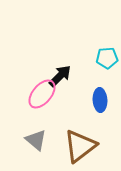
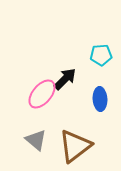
cyan pentagon: moved 6 px left, 3 px up
black arrow: moved 5 px right, 3 px down
blue ellipse: moved 1 px up
brown triangle: moved 5 px left
